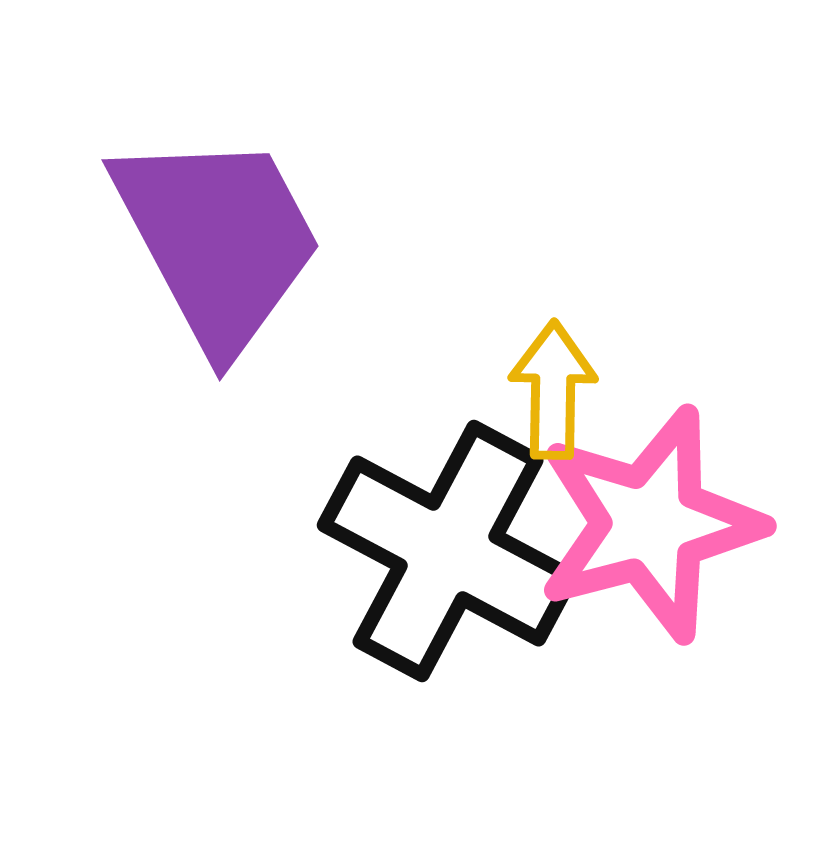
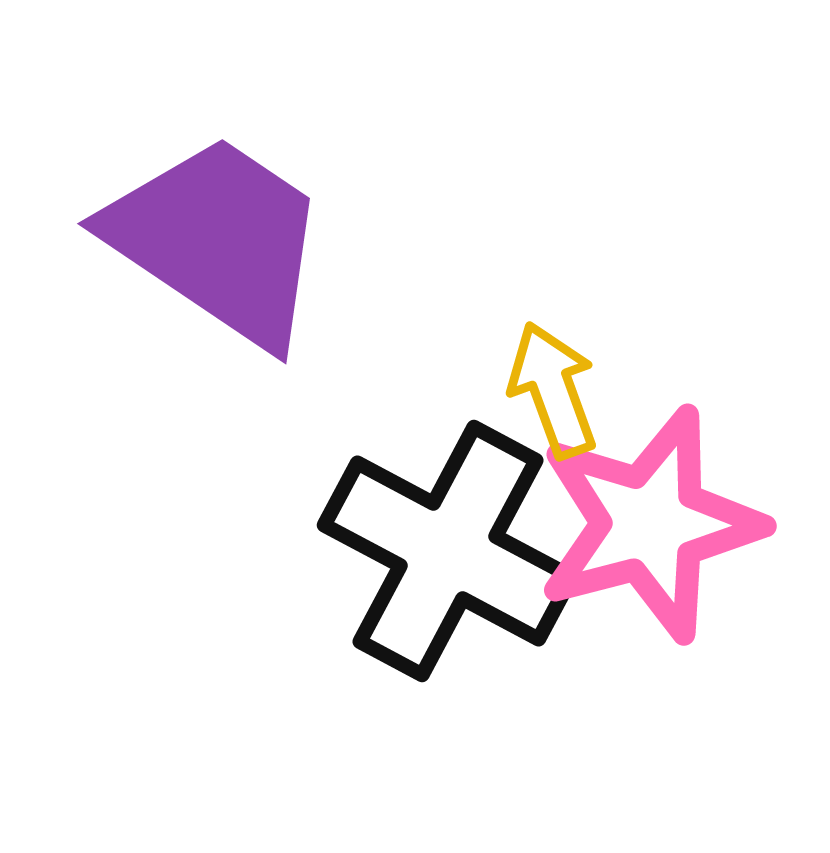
purple trapezoid: rotated 28 degrees counterclockwise
yellow arrow: rotated 21 degrees counterclockwise
